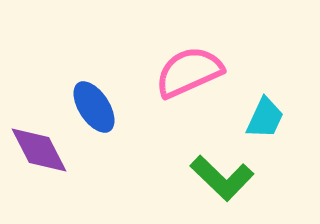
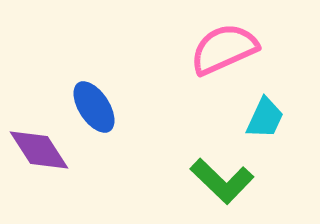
pink semicircle: moved 35 px right, 23 px up
purple diamond: rotated 6 degrees counterclockwise
green L-shape: moved 3 px down
